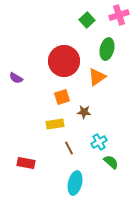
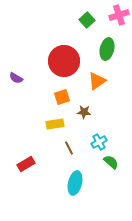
orange triangle: moved 4 px down
red rectangle: moved 1 px down; rotated 42 degrees counterclockwise
